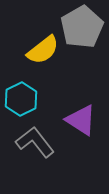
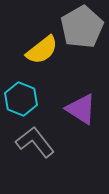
yellow semicircle: moved 1 px left
cyan hexagon: rotated 12 degrees counterclockwise
purple triangle: moved 11 px up
